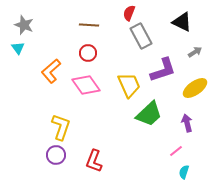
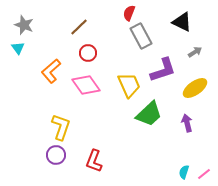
brown line: moved 10 px left, 2 px down; rotated 48 degrees counterclockwise
pink line: moved 28 px right, 23 px down
